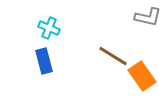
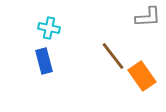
gray L-shape: rotated 16 degrees counterclockwise
cyan cross: rotated 10 degrees counterclockwise
brown line: rotated 20 degrees clockwise
